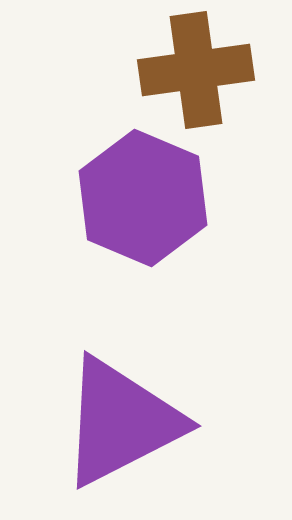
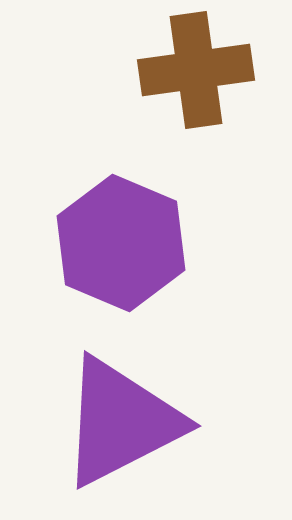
purple hexagon: moved 22 px left, 45 px down
